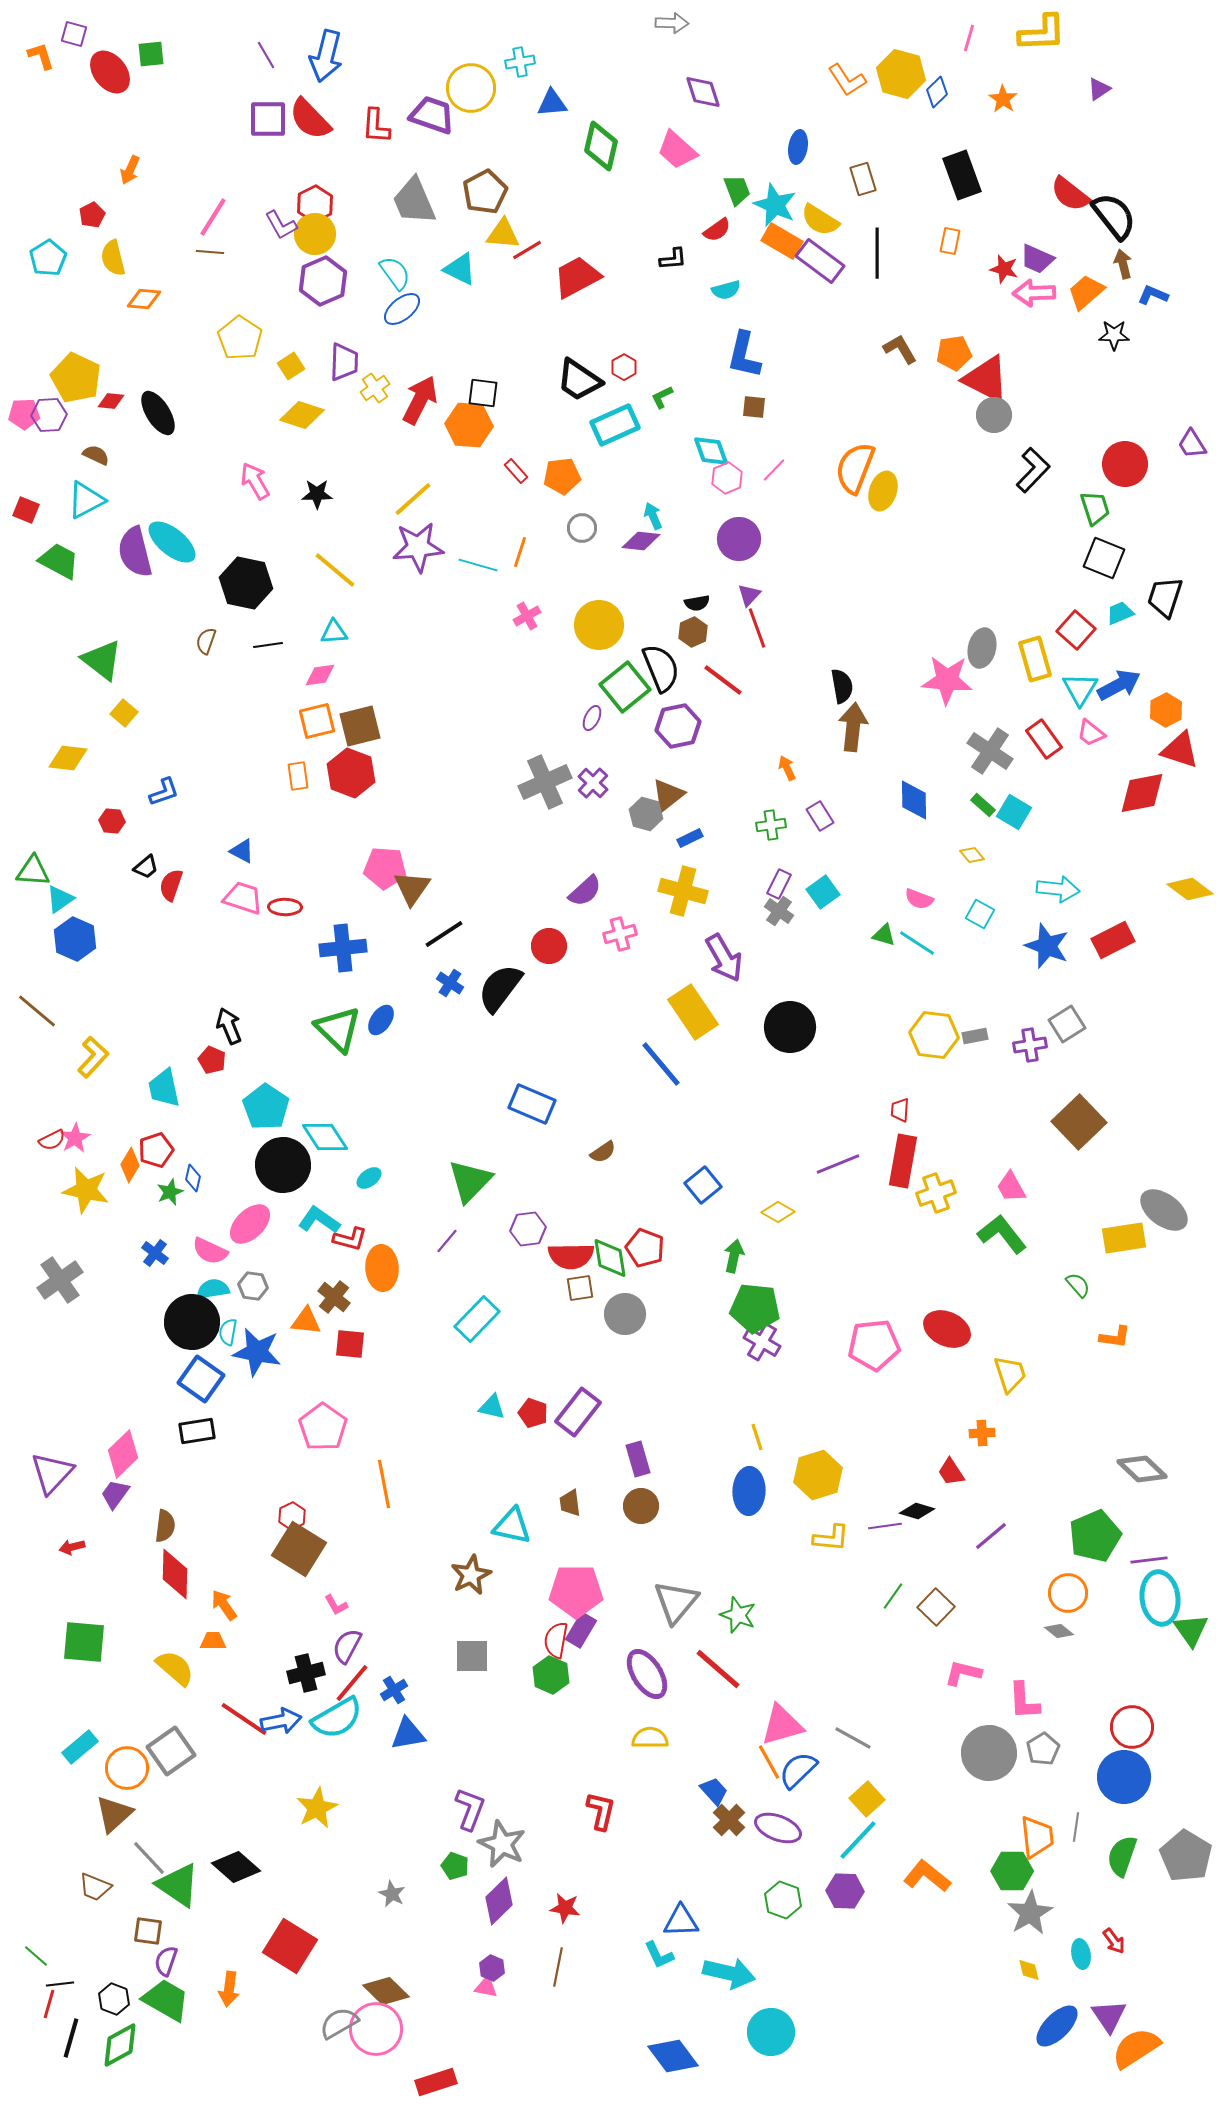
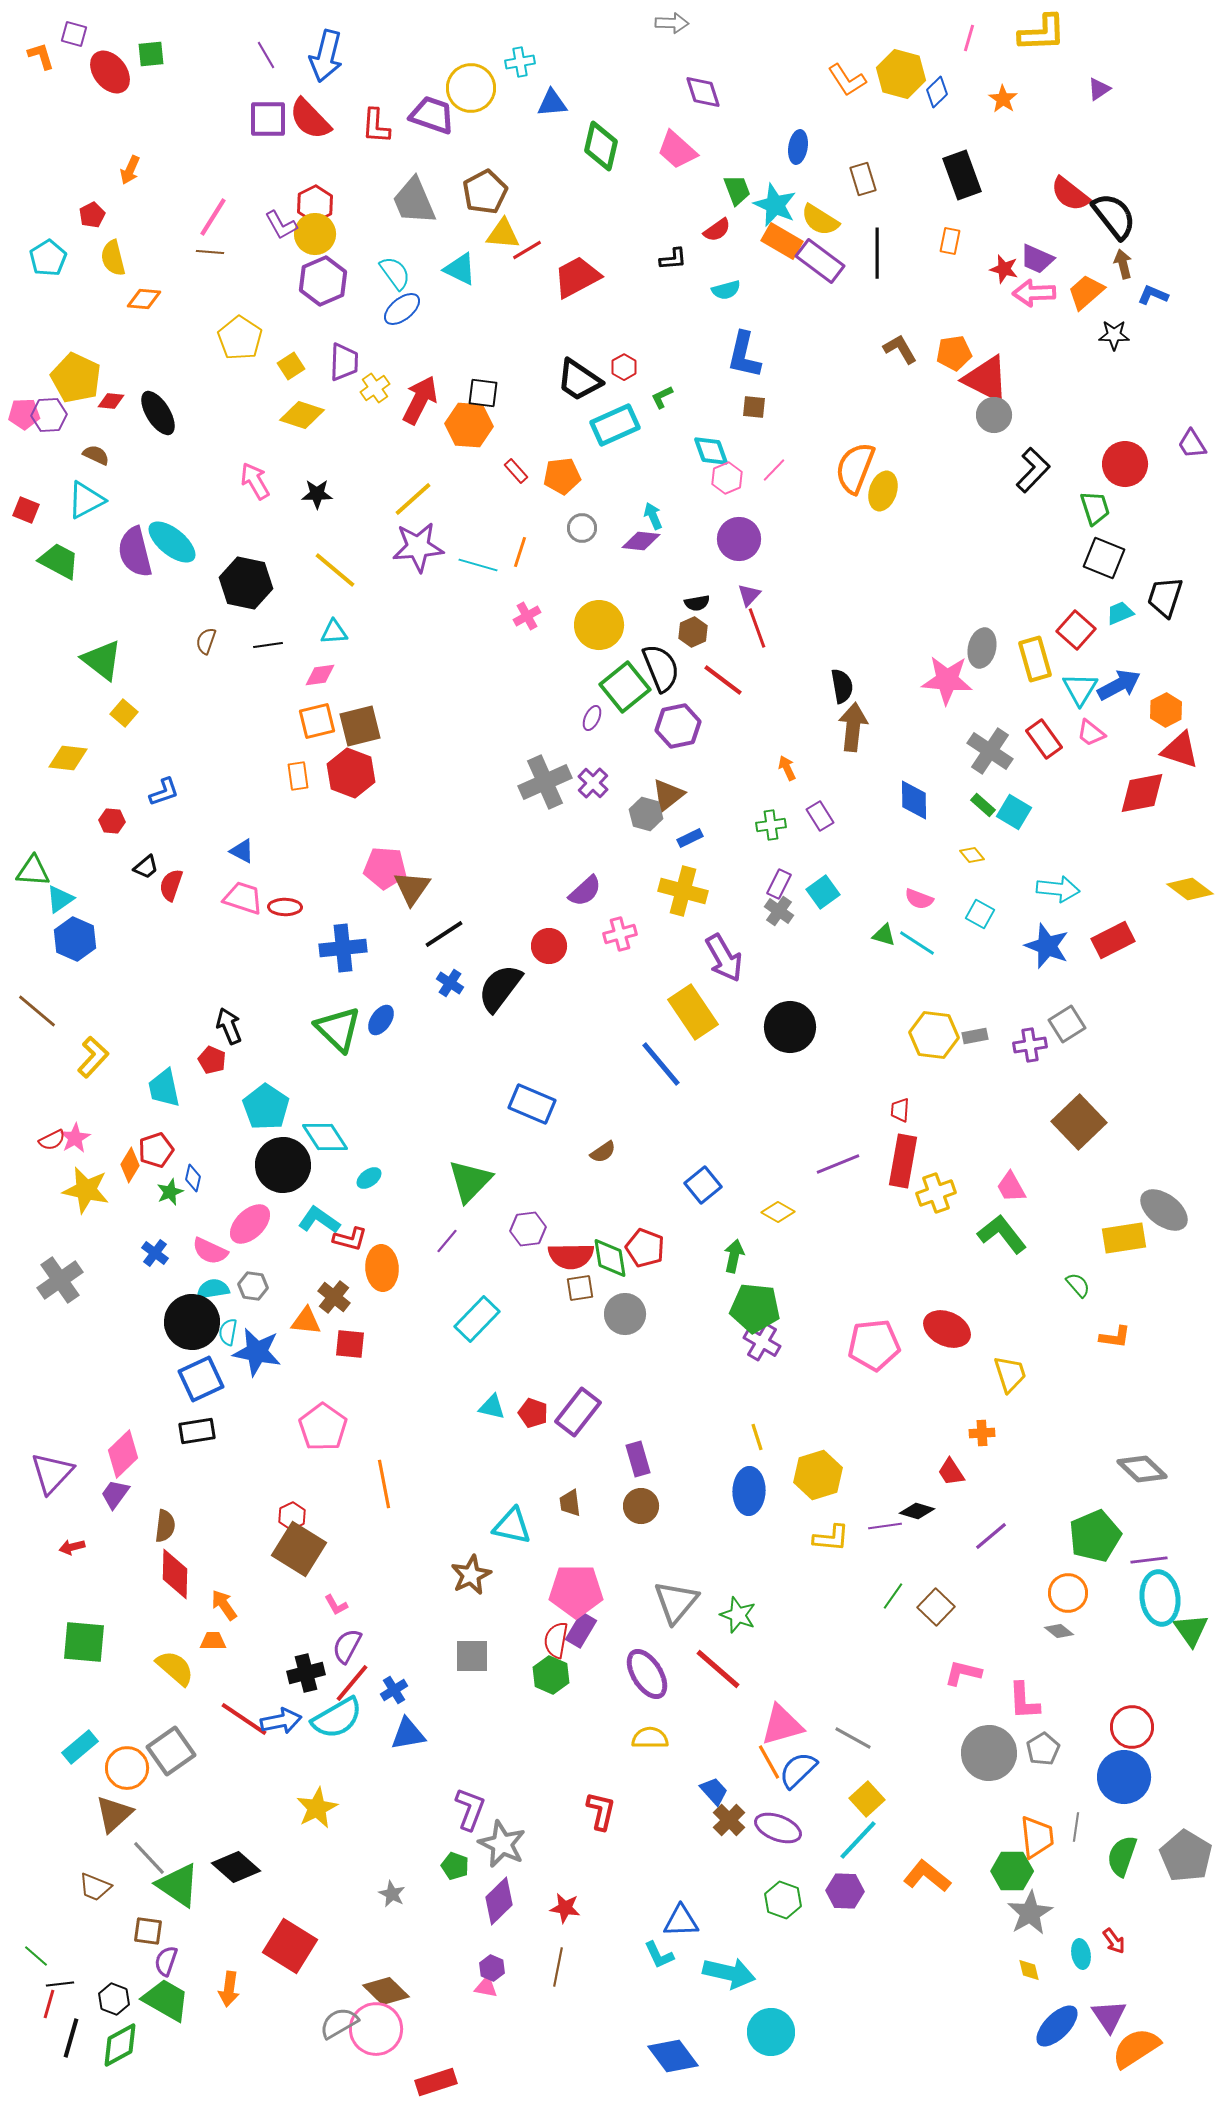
blue square at (201, 1379): rotated 30 degrees clockwise
